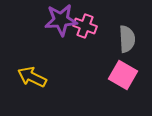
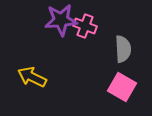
gray semicircle: moved 4 px left, 10 px down
pink square: moved 1 px left, 12 px down
